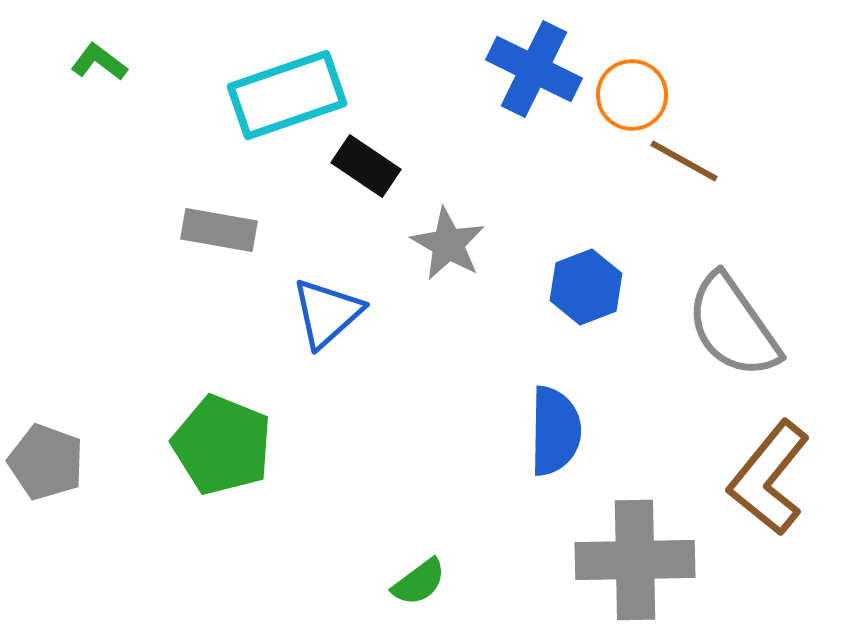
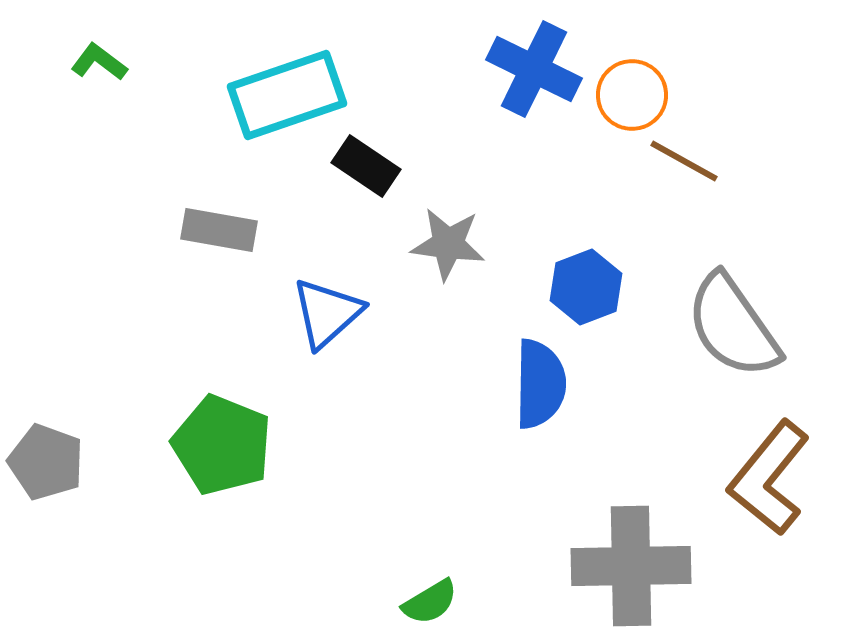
gray star: rotated 22 degrees counterclockwise
blue semicircle: moved 15 px left, 47 px up
gray cross: moved 4 px left, 6 px down
green semicircle: moved 11 px right, 20 px down; rotated 6 degrees clockwise
